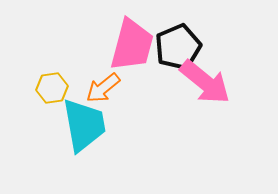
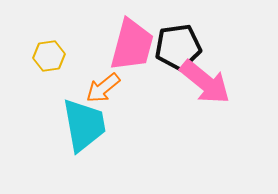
black pentagon: rotated 15 degrees clockwise
yellow hexagon: moved 3 px left, 32 px up
